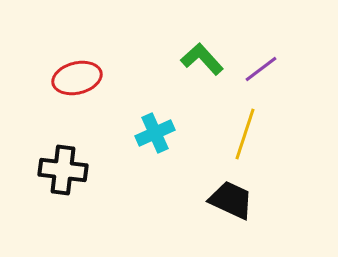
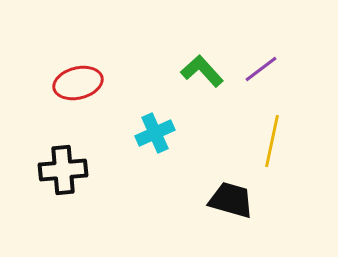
green L-shape: moved 12 px down
red ellipse: moved 1 px right, 5 px down
yellow line: moved 27 px right, 7 px down; rotated 6 degrees counterclockwise
black cross: rotated 12 degrees counterclockwise
black trapezoid: rotated 9 degrees counterclockwise
